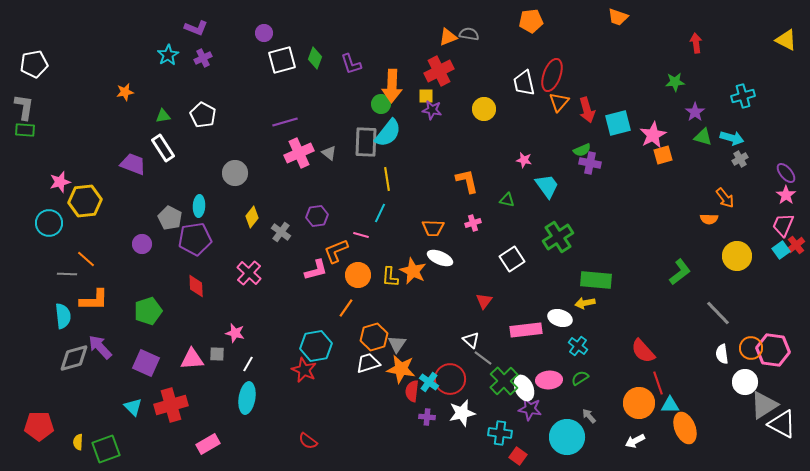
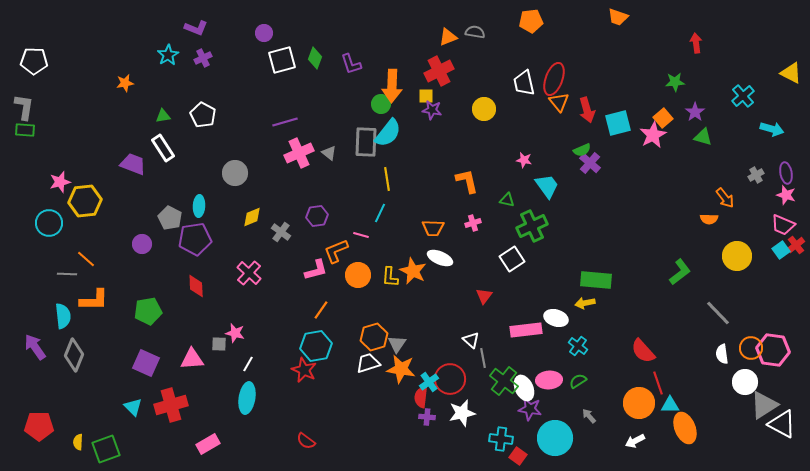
gray semicircle at (469, 34): moved 6 px right, 2 px up
yellow triangle at (786, 40): moved 5 px right, 33 px down
white pentagon at (34, 64): moved 3 px up; rotated 12 degrees clockwise
red ellipse at (552, 75): moved 2 px right, 4 px down
orange star at (125, 92): moved 9 px up
cyan cross at (743, 96): rotated 25 degrees counterclockwise
orange triangle at (559, 102): rotated 20 degrees counterclockwise
cyan arrow at (732, 138): moved 40 px right, 9 px up
orange square at (663, 155): moved 37 px up; rotated 24 degrees counterclockwise
gray cross at (740, 159): moved 16 px right, 16 px down
purple cross at (590, 163): rotated 30 degrees clockwise
purple ellipse at (786, 173): rotated 30 degrees clockwise
pink star at (786, 195): rotated 18 degrees counterclockwise
yellow diamond at (252, 217): rotated 30 degrees clockwise
pink trapezoid at (783, 225): rotated 90 degrees counterclockwise
green cross at (558, 237): moved 26 px left, 11 px up; rotated 8 degrees clockwise
red triangle at (484, 301): moved 5 px up
orange line at (346, 308): moved 25 px left, 2 px down
green pentagon at (148, 311): rotated 8 degrees clockwise
white ellipse at (560, 318): moved 4 px left
purple arrow at (100, 347): moved 65 px left; rotated 8 degrees clockwise
gray square at (217, 354): moved 2 px right, 10 px up
gray diamond at (74, 358): moved 3 px up; rotated 52 degrees counterclockwise
gray line at (483, 358): rotated 42 degrees clockwise
green semicircle at (580, 378): moved 2 px left, 3 px down
green cross at (504, 381): rotated 8 degrees counterclockwise
cyan cross at (429, 382): rotated 18 degrees clockwise
red semicircle at (412, 391): moved 9 px right, 6 px down
cyan cross at (500, 433): moved 1 px right, 6 px down
cyan circle at (567, 437): moved 12 px left, 1 px down
red semicircle at (308, 441): moved 2 px left
